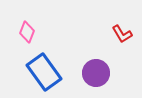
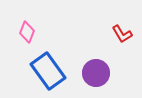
blue rectangle: moved 4 px right, 1 px up
